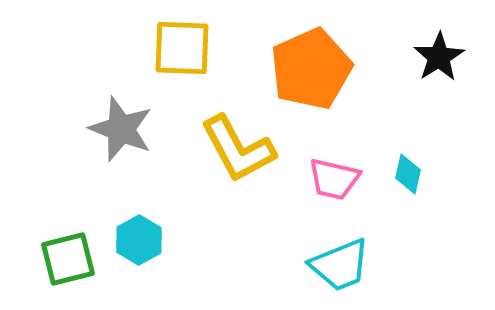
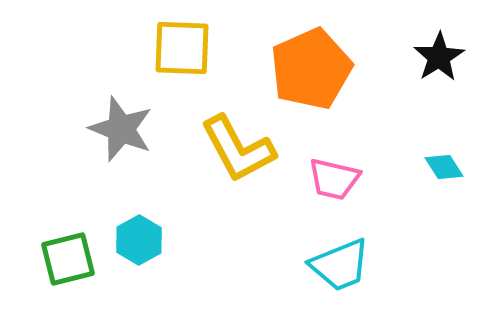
cyan diamond: moved 36 px right, 7 px up; rotated 45 degrees counterclockwise
